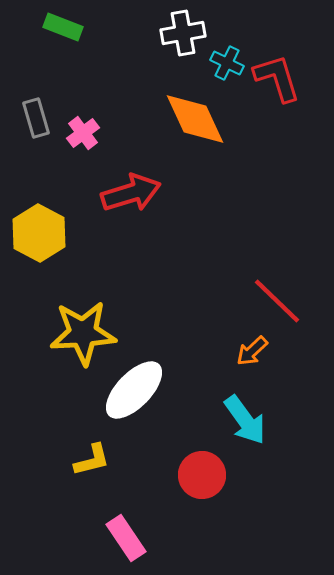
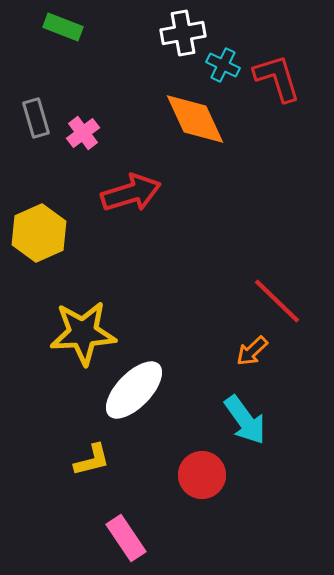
cyan cross: moved 4 px left, 2 px down
yellow hexagon: rotated 8 degrees clockwise
